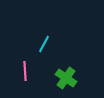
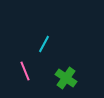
pink line: rotated 18 degrees counterclockwise
